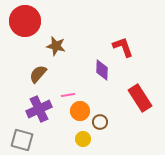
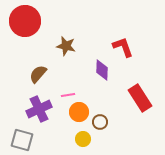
brown star: moved 10 px right
orange circle: moved 1 px left, 1 px down
